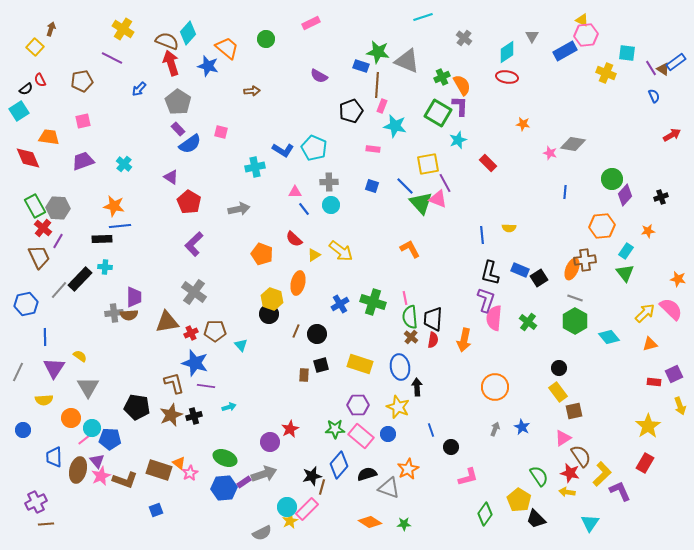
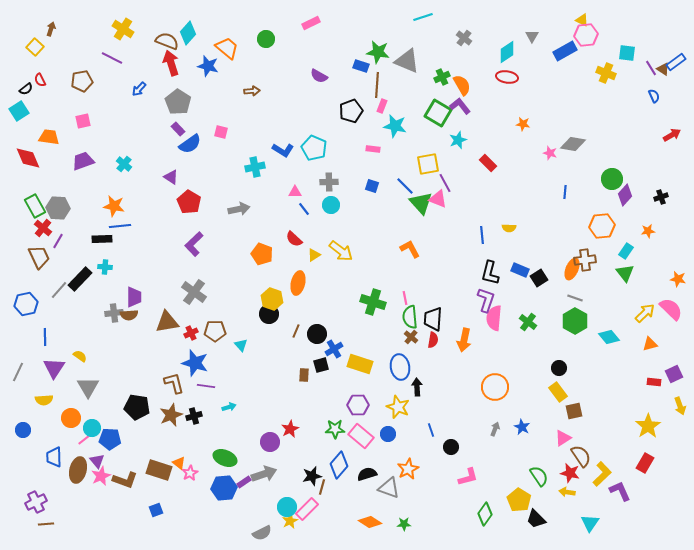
purple L-shape at (460, 106): rotated 40 degrees counterclockwise
blue cross at (340, 304): moved 6 px left, 45 px down
